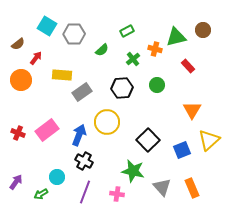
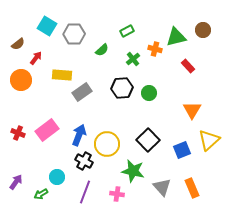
green circle: moved 8 px left, 8 px down
yellow circle: moved 22 px down
